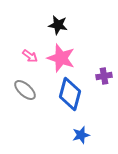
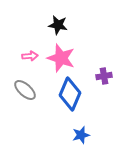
pink arrow: rotated 42 degrees counterclockwise
blue diamond: rotated 8 degrees clockwise
